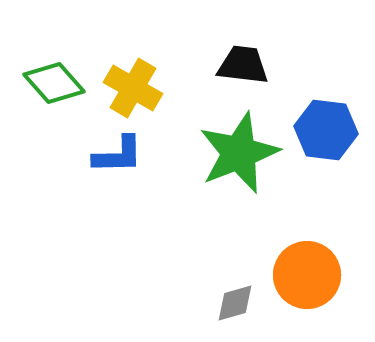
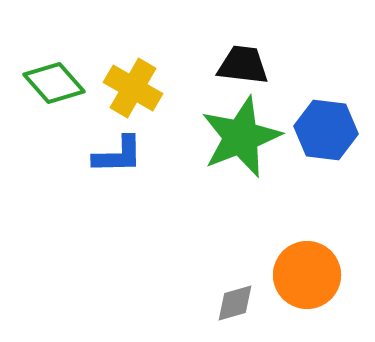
green star: moved 2 px right, 16 px up
